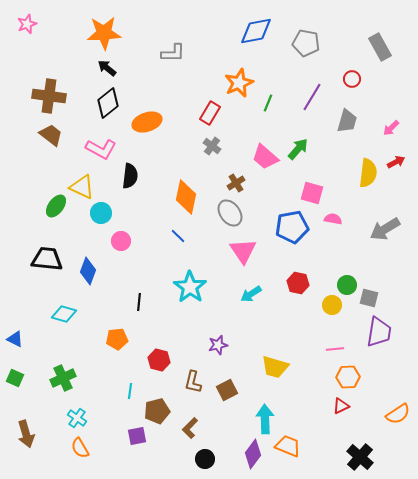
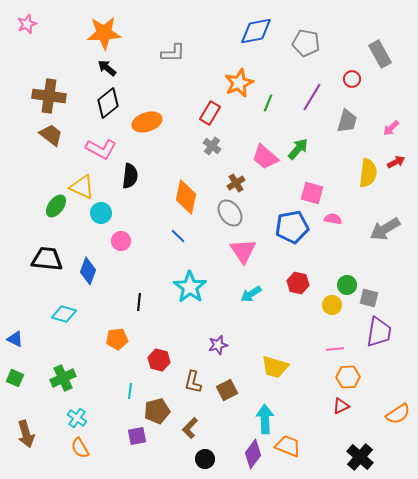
gray rectangle at (380, 47): moved 7 px down
